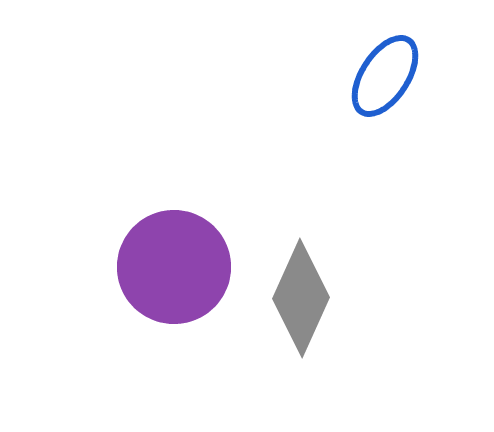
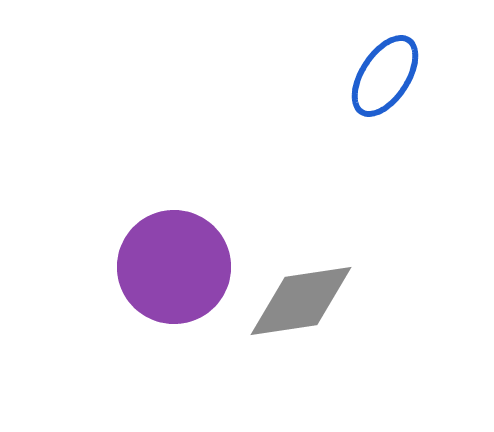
gray diamond: moved 3 px down; rotated 57 degrees clockwise
